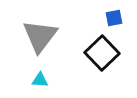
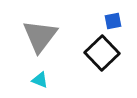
blue square: moved 1 px left, 3 px down
cyan triangle: rotated 18 degrees clockwise
